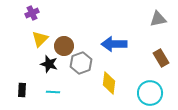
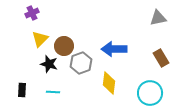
gray triangle: moved 1 px up
blue arrow: moved 5 px down
